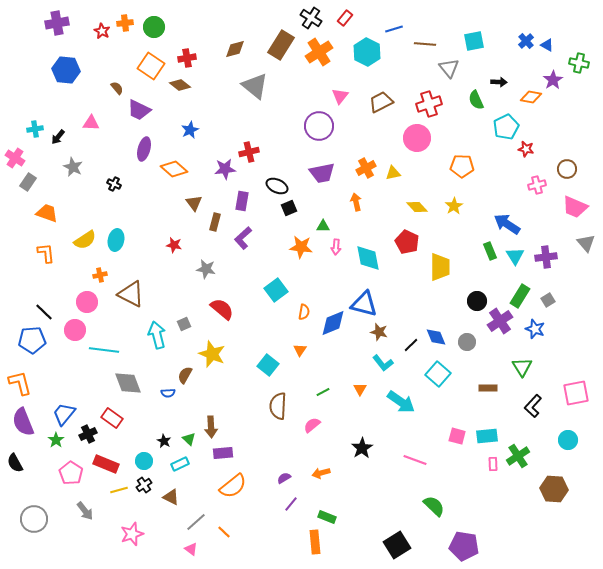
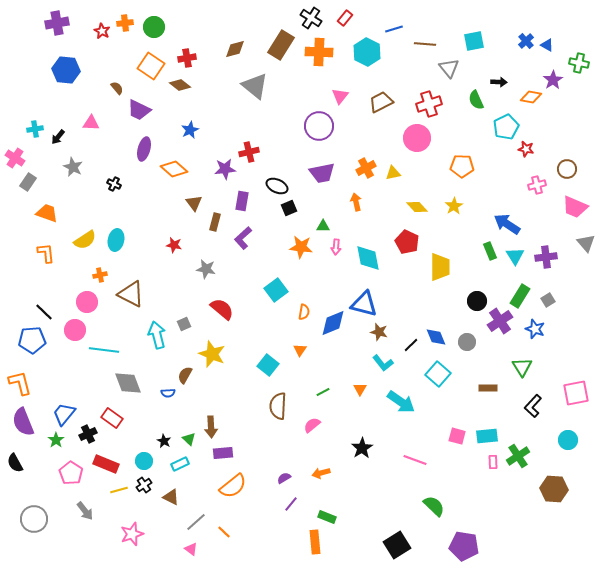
orange cross at (319, 52): rotated 36 degrees clockwise
pink rectangle at (493, 464): moved 2 px up
